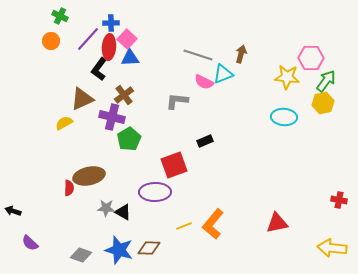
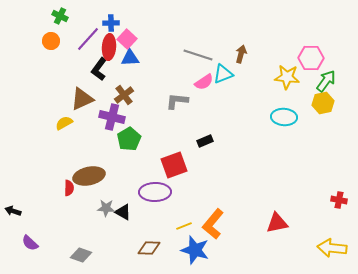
pink semicircle: rotated 60 degrees counterclockwise
blue star: moved 76 px right
